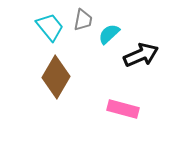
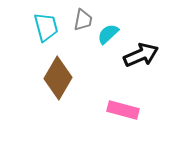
cyan trapezoid: moved 4 px left; rotated 24 degrees clockwise
cyan semicircle: moved 1 px left
brown diamond: moved 2 px right, 1 px down
pink rectangle: moved 1 px down
